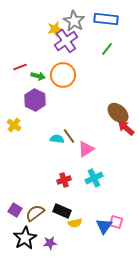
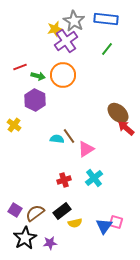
cyan cross: rotated 12 degrees counterclockwise
black rectangle: rotated 60 degrees counterclockwise
